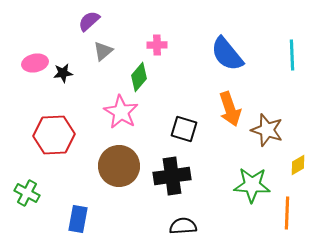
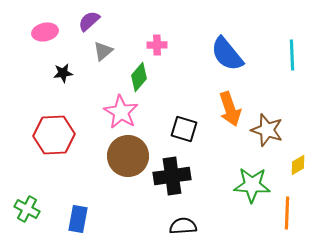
pink ellipse: moved 10 px right, 31 px up
brown circle: moved 9 px right, 10 px up
green cross: moved 16 px down
